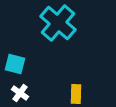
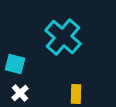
cyan cross: moved 5 px right, 14 px down
white cross: rotated 12 degrees clockwise
